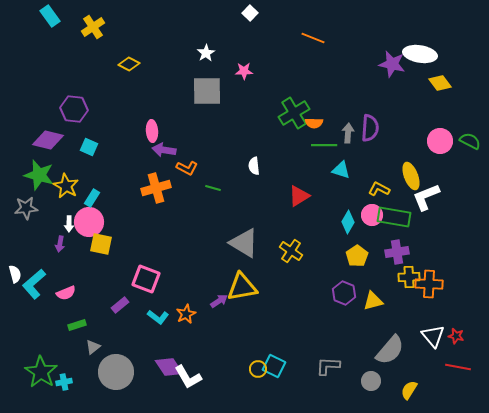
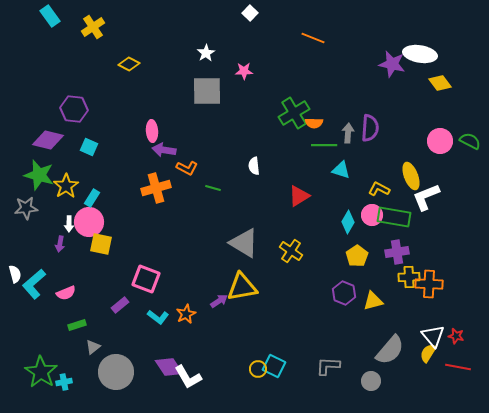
yellow star at (66, 186): rotated 10 degrees clockwise
yellow semicircle at (409, 390): moved 19 px right, 37 px up
